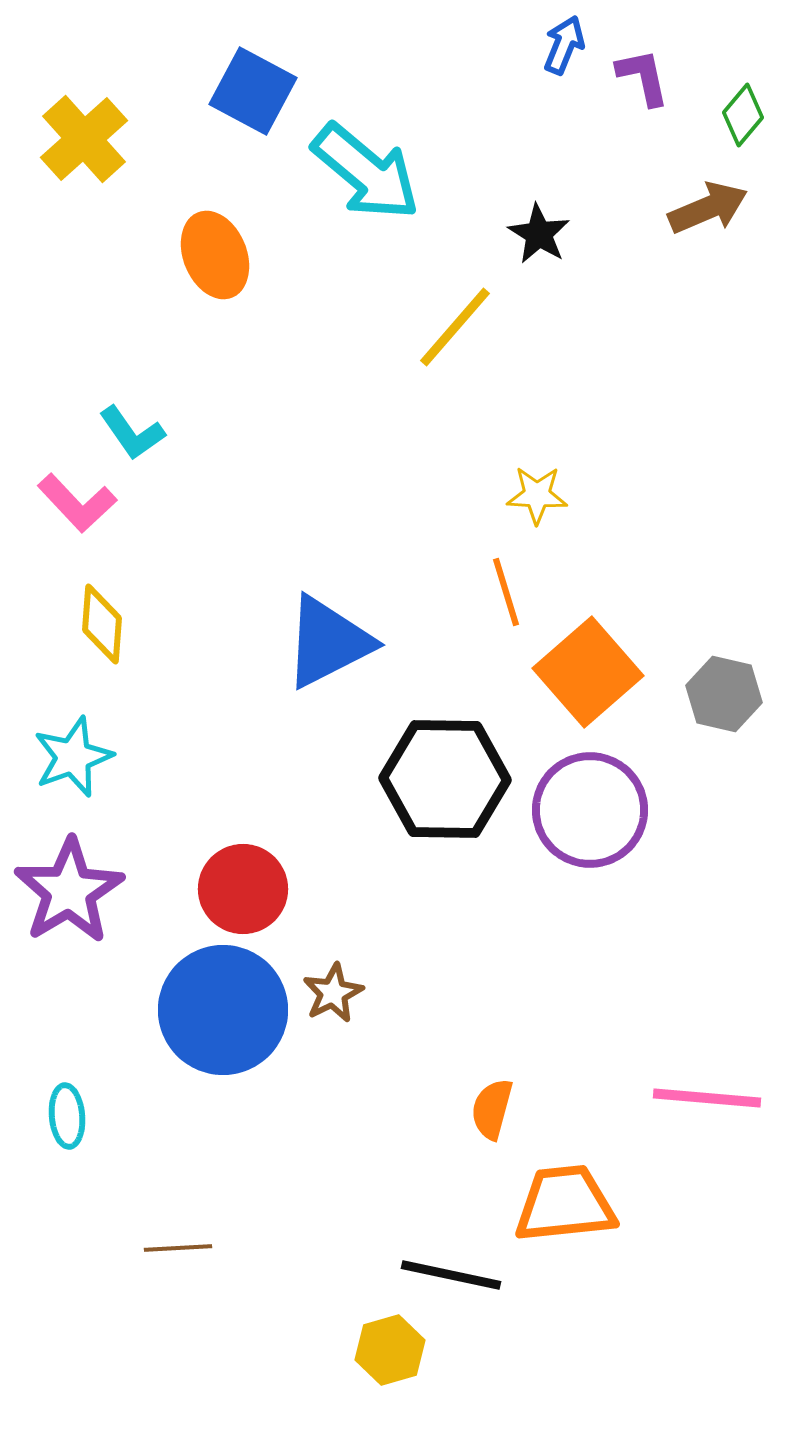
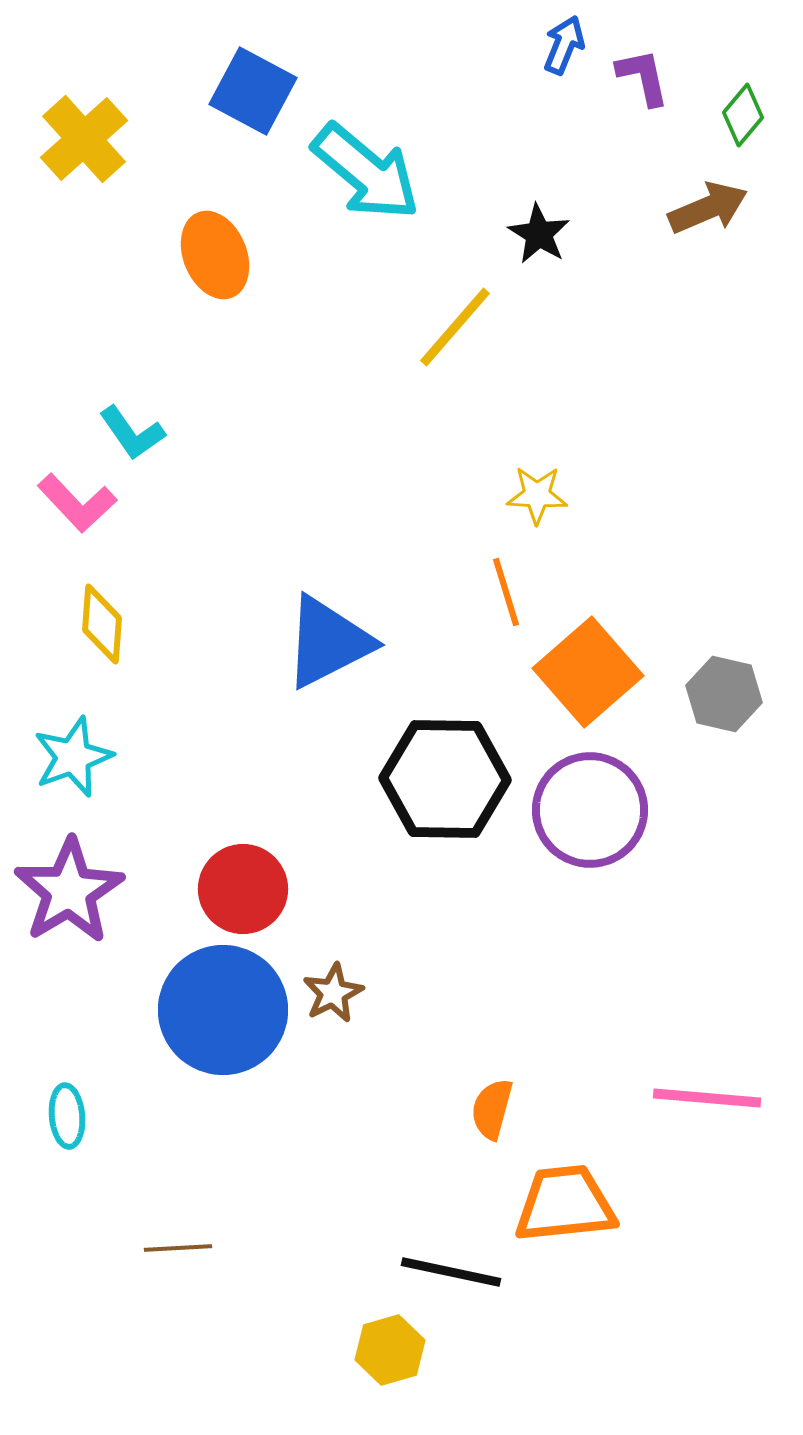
black line: moved 3 px up
